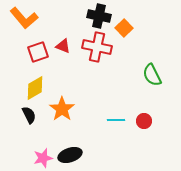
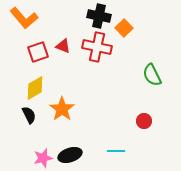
cyan line: moved 31 px down
